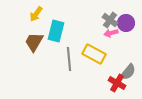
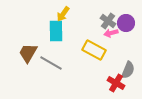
yellow arrow: moved 27 px right
gray cross: moved 2 px left, 1 px down
cyan rectangle: rotated 15 degrees counterclockwise
brown trapezoid: moved 6 px left, 11 px down
yellow rectangle: moved 4 px up
gray line: moved 18 px left, 4 px down; rotated 55 degrees counterclockwise
gray semicircle: moved 2 px up; rotated 18 degrees counterclockwise
red cross: moved 1 px left
